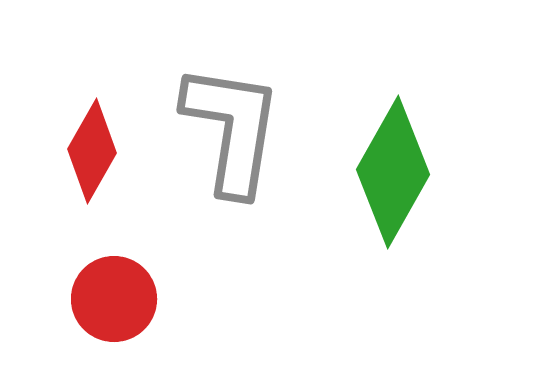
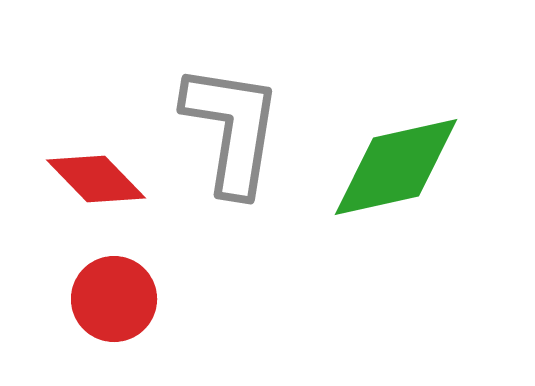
red diamond: moved 4 px right, 28 px down; rotated 74 degrees counterclockwise
green diamond: moved 3 px right, 5 px up; rotated 48 degrees clockwise
